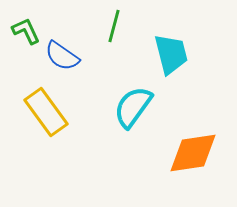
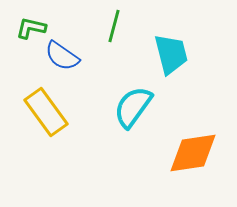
green L-shape: moved 5 px right, 3 px up; rotated 52 degrees counterclockwise
